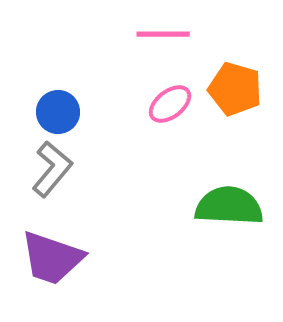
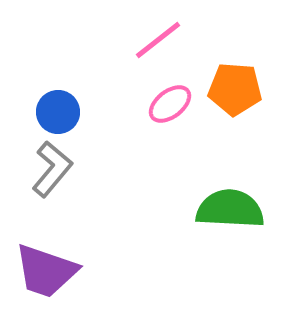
pink line: moved 5 px left, 6 px down; rotated 38 degrees counterclockwise
orange pentagon: rotated 12 degrees counterclockwise
green semicircle: moved 1 px right, 3 px down
purple trapezoid: moved 6 px left, 13 px down
